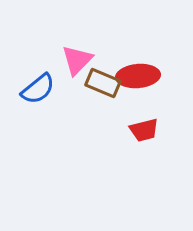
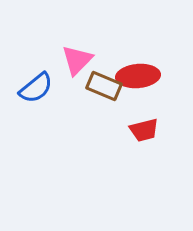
brown rectangle: moved 1 px right, 3 px down
blue semicircle: moved 2 px left, 1 px up
